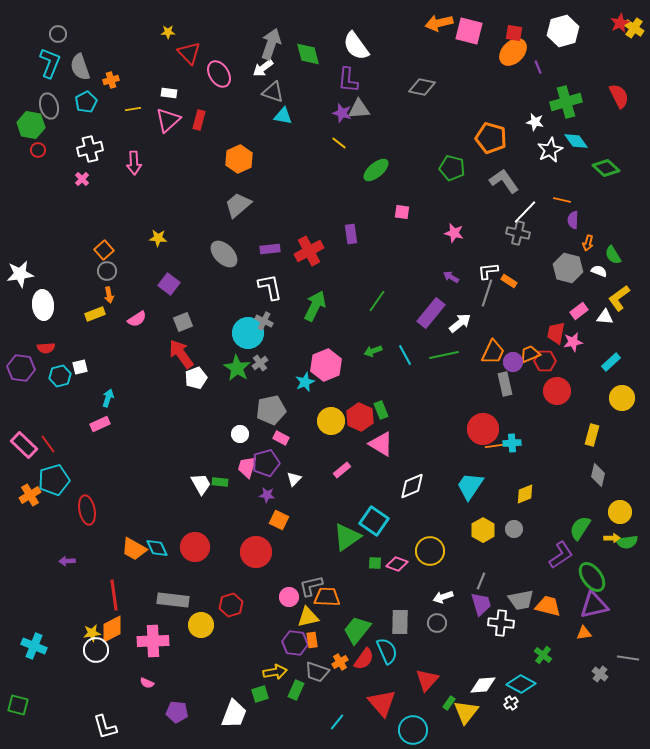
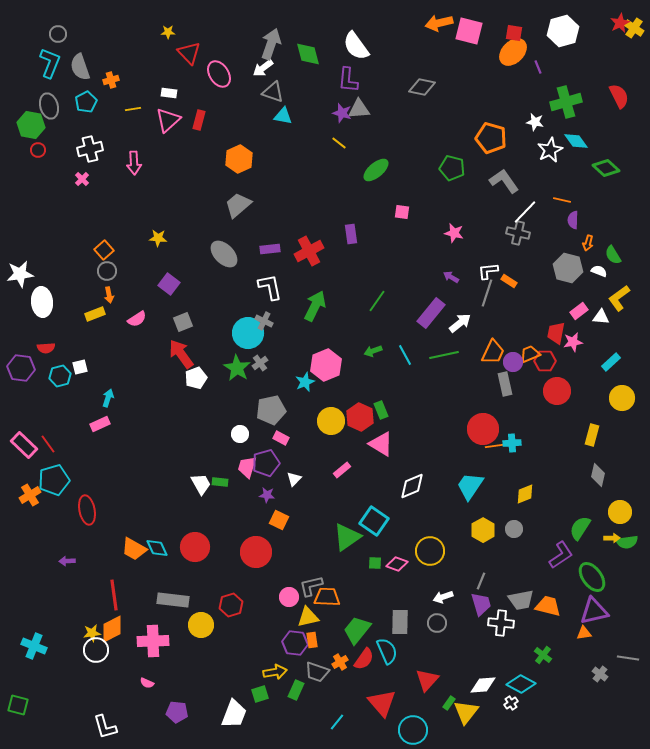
white ellipse at (43, 305): moved 1 px left, 3 px up
white triangle at (605, 317): moved 4 px left
purple triangle at (594, 605): moved 6 px down
